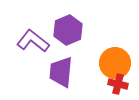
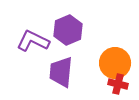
purple L-shape: rotated 12 degrees counterclockwise
